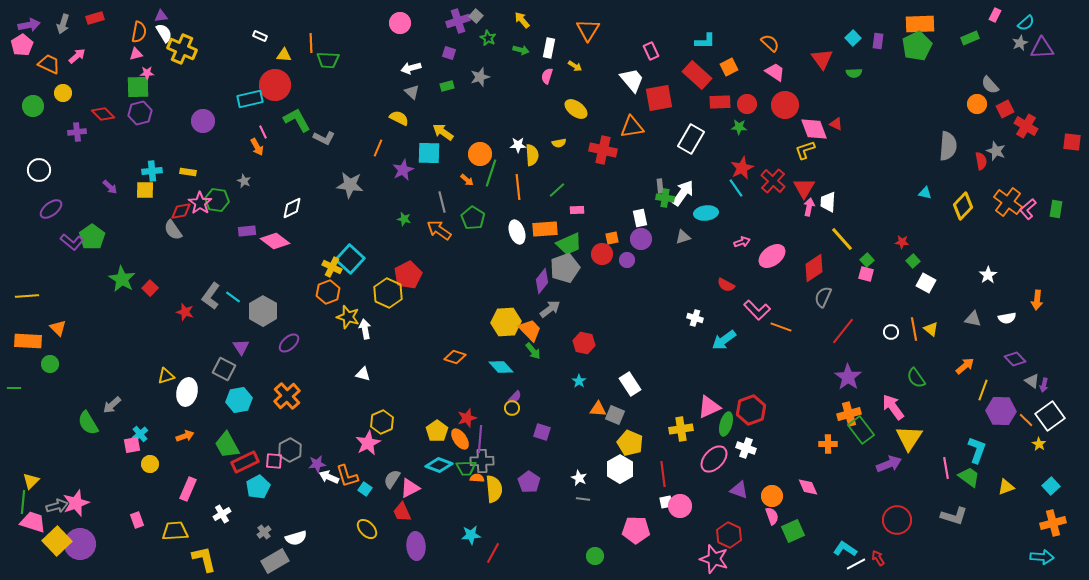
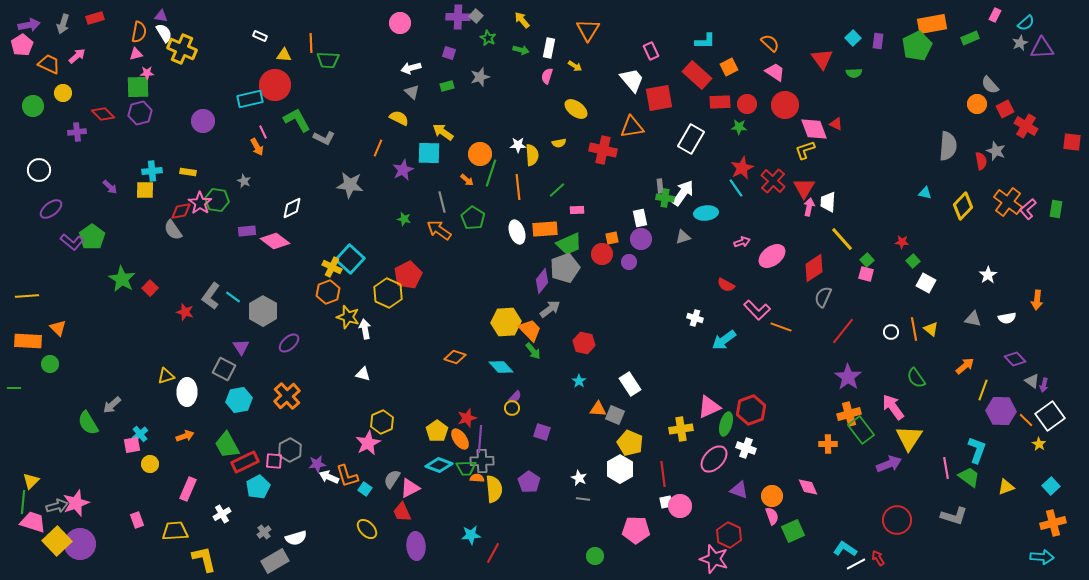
purple triangle at (161, 16): rotated 16 degrees clockwise
purple cross at (458, 21): moved 4 px up; rotated 20 degrees clockwise
orange rectangle at (920, 24): moved 12 px right; rotated 8 degrees counterclockwise
purple circle at (627, 260): moved 2 px right, 2 px down
white ellipse at (187, 392): rotated 12 degrees counterclockwise
